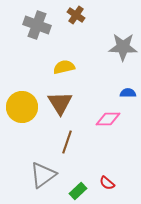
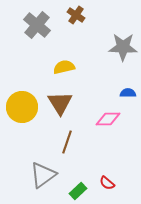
gray cross: rotated 20 degrees clockwise
